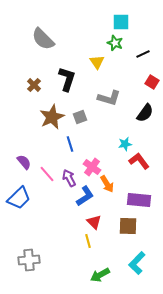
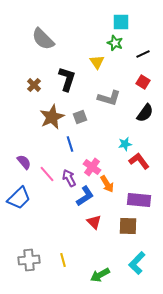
red square: moved 9 px left
yellow line: moved 25 px left, 19 px down
